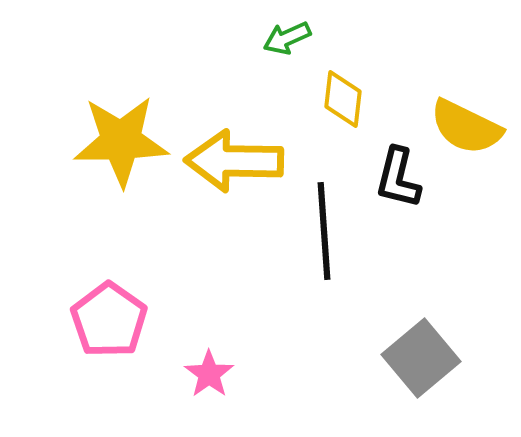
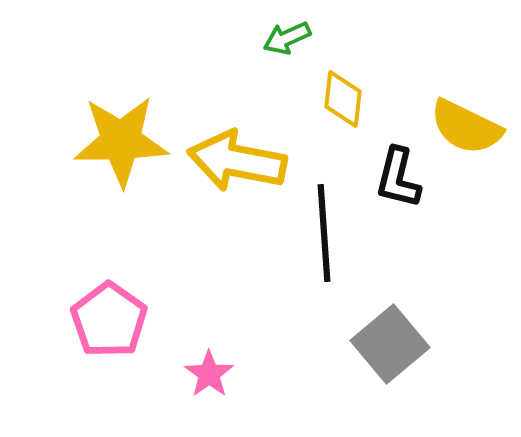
yellow arrow: moved 3 px right; rotated 10 degrees clockwise
black line: moved 2 px down
gray square: moved 31 px left, 14 px up
